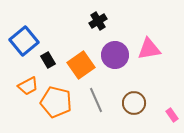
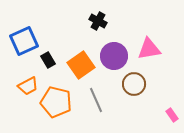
black cross: rotated 30 degrees counterclockwise
blue square: rotated 16 degrees clockwise
purple circle: moved 1 px left, 1 px down
brown circle: moved 19 px up
